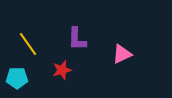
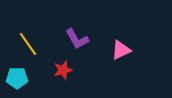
purple L-shape: rotated 30 degrees counterclockwise
pink triangle: moved 1 px left, 4 px up
red star: moved 1 px right
